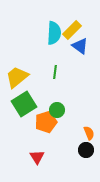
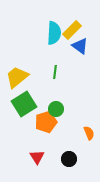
green circle: moved 1 px left, 1 px up
black circle: moved 17 px left, 9 px down
